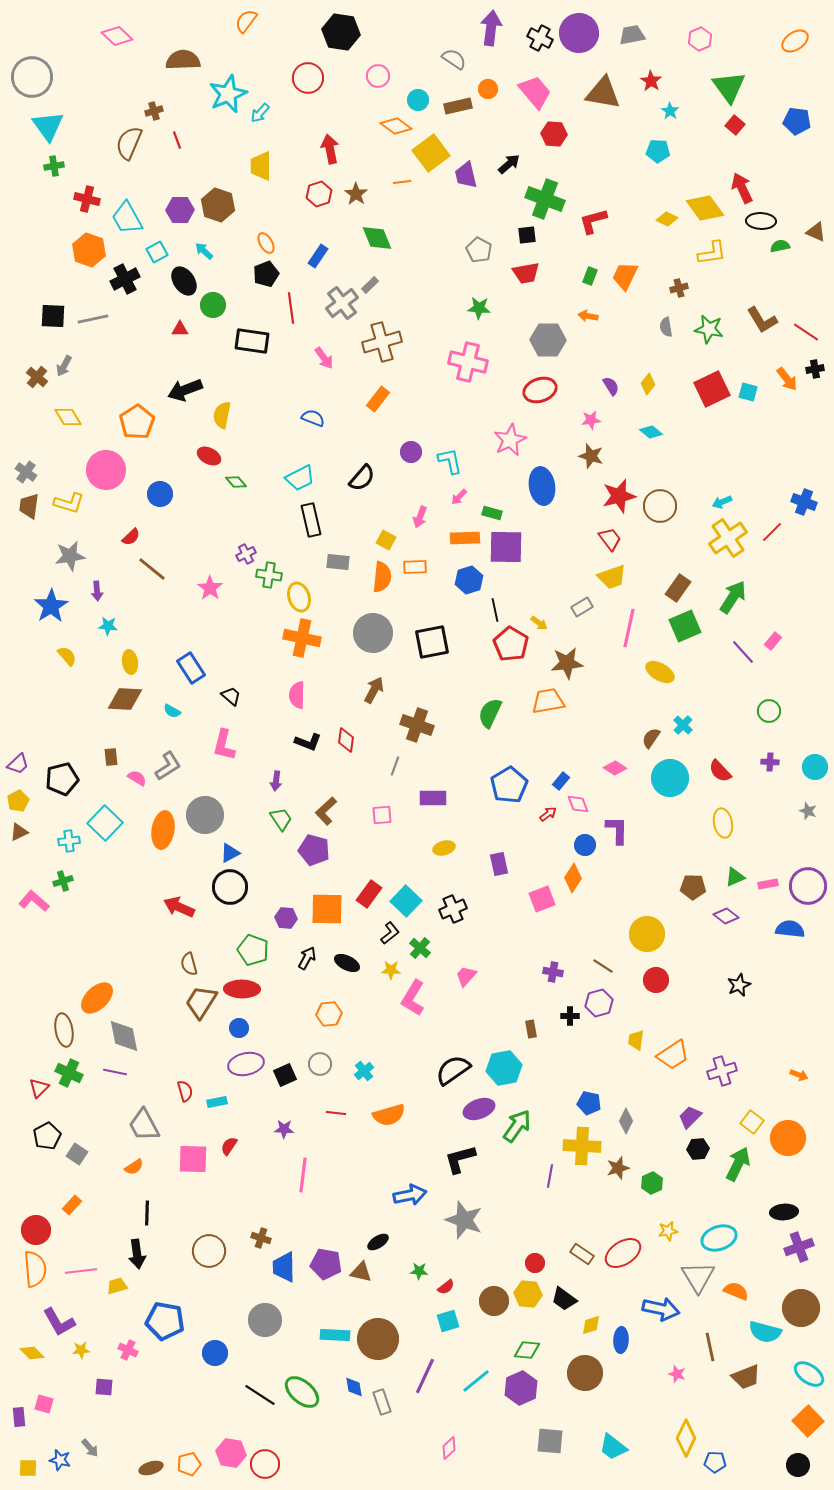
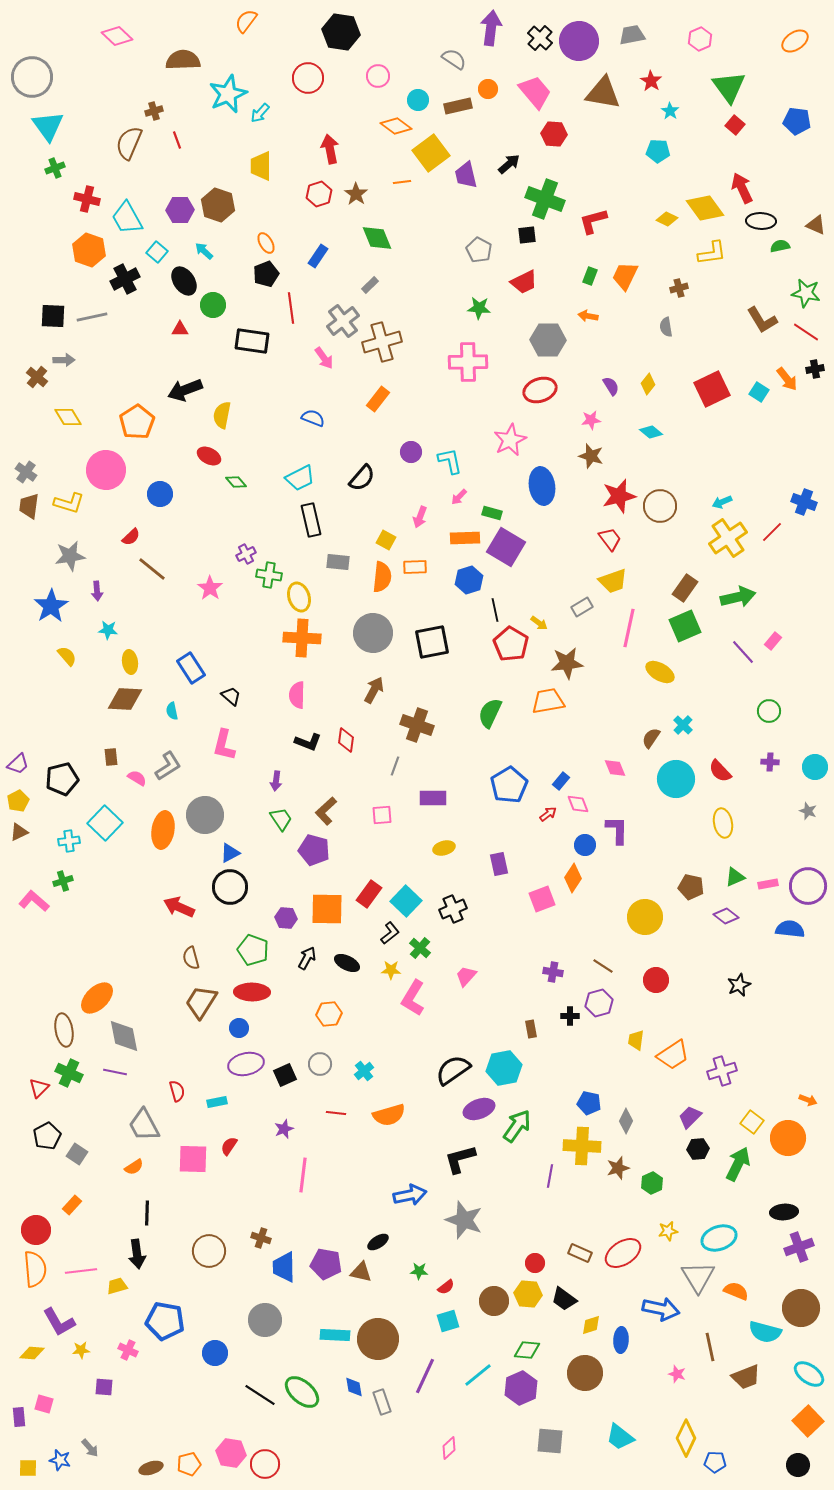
purple circle at (579, 33): moved 8 px down
black cross at (540, 38): rotated 15 degrees clockwise
green cross at (54, 166): moved 1 px right, 2 px down; rotated 12 degrees counterclockwise
brown triangle at (816, 232): moved 7 px up
cyan square at (157, 252): rotated 20 degrees counterclockwise
red trapezoid at (526, 273): moved 2 px left, 9 px down; rotated 16 degrees counterclockwise
gray cross at (342, 303): moved 1 px right, 18 px down
gray line at (93, 319): moved 1 px left, 2 px up
green star at (709, 329): moved 97 px right, 36 px up
pink cross at (468, 362): rotated 15 degrees counterclockwise
gray arrow at (64, 366): moved 6 px up; rotated 120 degrees counterclockwise
cyan square at (748, 392): moved 11 px right; rotated 18 degrees clockwise
purple square at (506, 547): rotated 30 degrees clockwise
yellow trapezoid at (612, 577): moved 1 px right, 4 px down
brown rectangle at (678, 588): moved 7 px right
green arrow at (733, 597): moved 5 px right; rotated 44 degrees clockwise
cyan star at (108, 626): moved 4 px down
orange cross at (302, 638): rotated 9 degrees counterclockwise
cyan semicircle at (172, 711): rotated 48 degrees clockwise
pink diamond at (615, 768): rotated 35 degrees clockwise
cyan circle at (670, 778): moved 6 px right, 1 px down
brown pentagon at (693, 887): moved 2 px left; rotated 10 degrees clockwise
yellow circle at (647, 934): moved 2 px left, 17 px up
brown semicircle at (189, 964): moved 2 px right, 6 px up
red ellipse at (242, 989): moved 10 px right, 3 px down
orange arrow at (799, 1075): moved 9 px right, 25 px down
red semicircle at (185, 1091): moved 8 px left
purple star at (284, 1129): rotated 24 degrees counterclockwise
brown rectangle at (582, 1254): moved 2 px left, 1 px up; rotated 10 degrees counterclockwise
yellow diamond at (32, 1353): rotated 40 degrees counterclockwise
cyan line at (476, 1381): moved 2 px right, 6 px up
cyan trapezoid at (613, 1447): moved 7 px right, 10 px up
